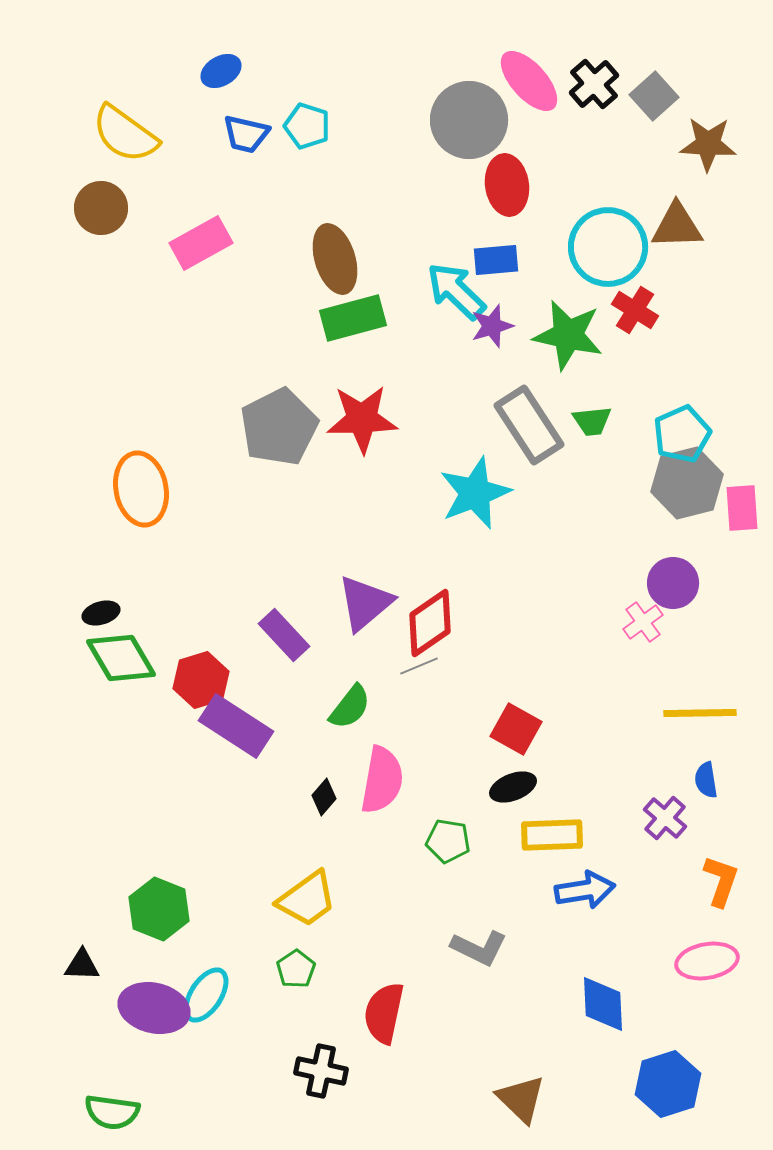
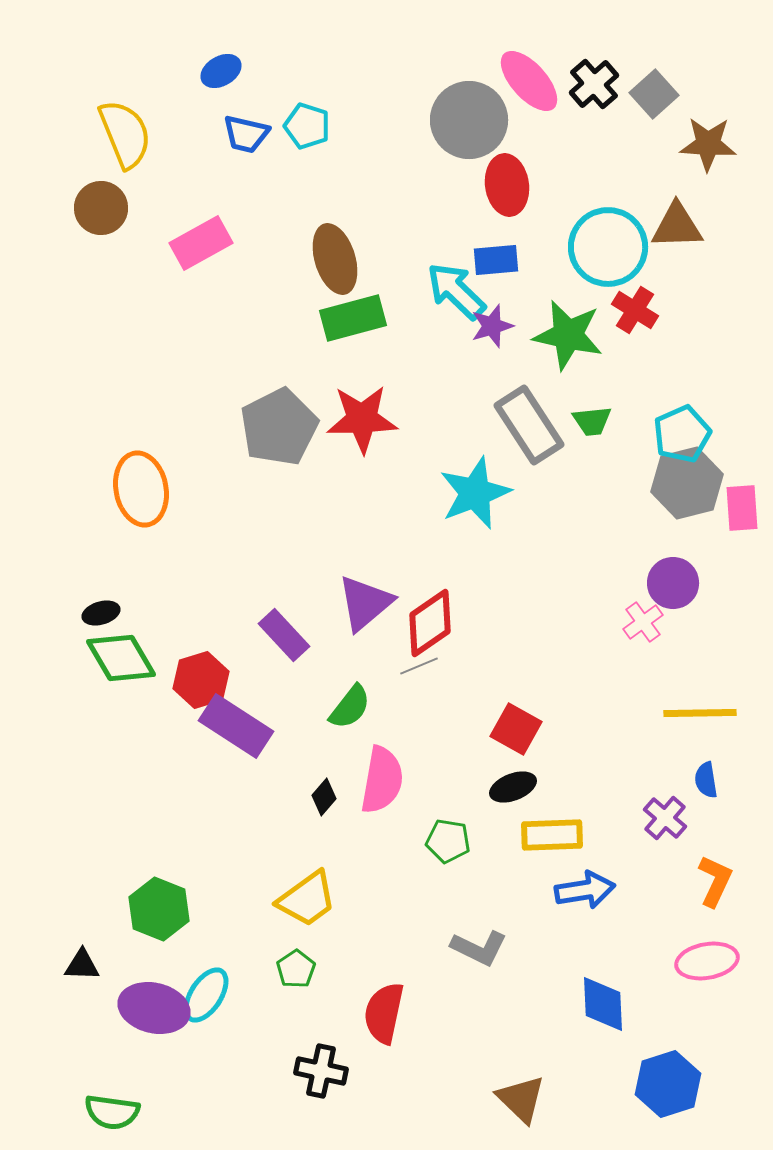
gray square at (654, 96): moved 2 px up
yellow semicircle at (125, 134): rotated 148 degrees counterclockwise
orange L-shape at (721, 881): moved 6 px left; rotated 6 degrees clockwise
